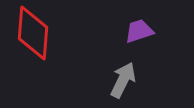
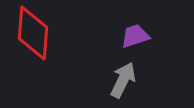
purple trapezoid: moved 4 px left, 5 px down
